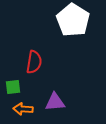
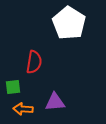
white pentagon: moved 4 px left, 3 px down
